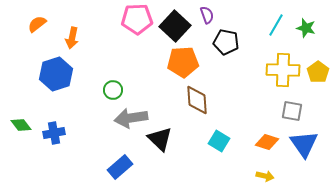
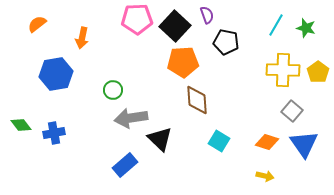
orange arrow: moved 10 px right
blue hexagon: rotated 8 degrees clockwise
gray square: rotated 30 degrees clockwise
blue rectangle: moved 5 px right, 2 px up
